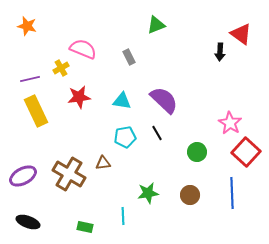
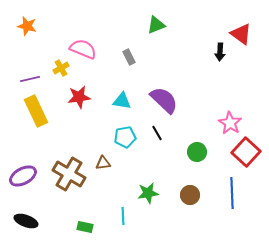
black ellipse: moved 2 px left, 1 px up
